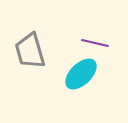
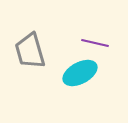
cyan ellipse: moved 1 px left, 1 px up; rotated 16 degrees clockwise
